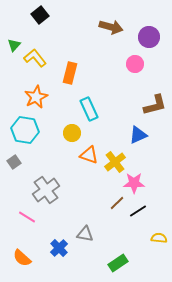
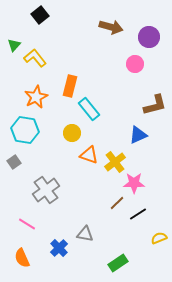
orange rectangle: moved 13 px down
cyan rectangle: rotated 15 degrees counterclockwise
black line: moved 3 px down
pink line: moved 7 px down
yellow semicircle: rotated 28 degrees counterclockwise
orange semicircle: rotated 24 degrees clockwise
